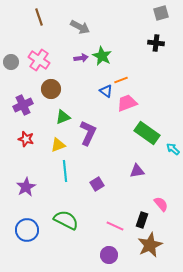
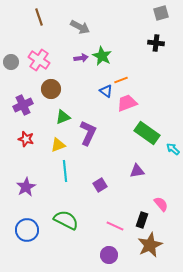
purple square: moved 3 px right, 1 px down
